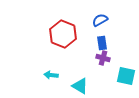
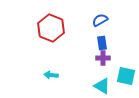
red hexagon: moved 12 px left, 6 px up
purple cross: rotated 16 degrees counterclockwise
cyan triangle: moved 22 px right
